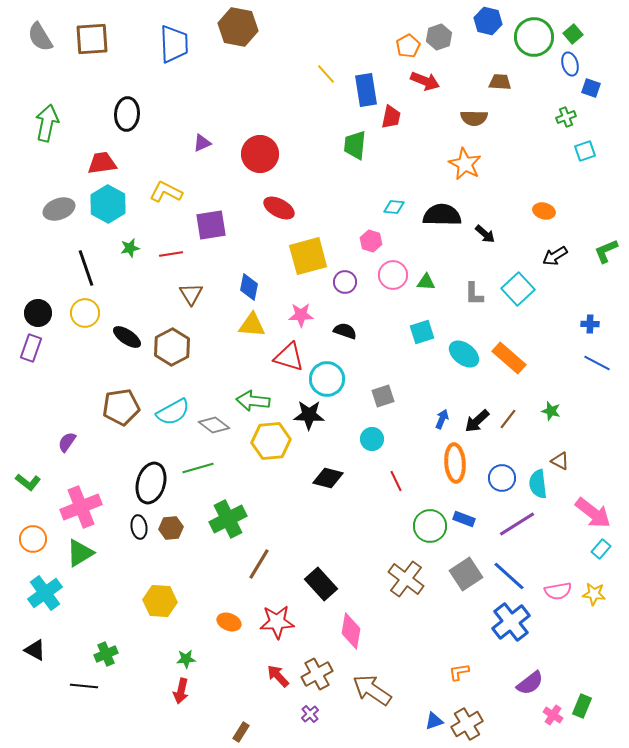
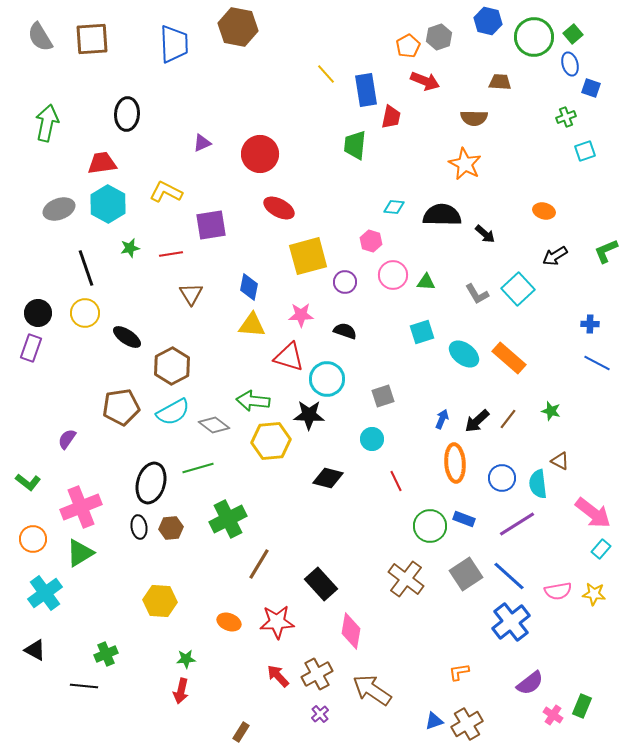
gray L-shape at (474, 294): moved 3 px right; rotated 30 degrees counterclockwise
brown hexagon at (172, 347): moved 19 px down
purple semicircle at (67, 442): moved 3 px up
purple cross at (310, 714): moved 10 px right
